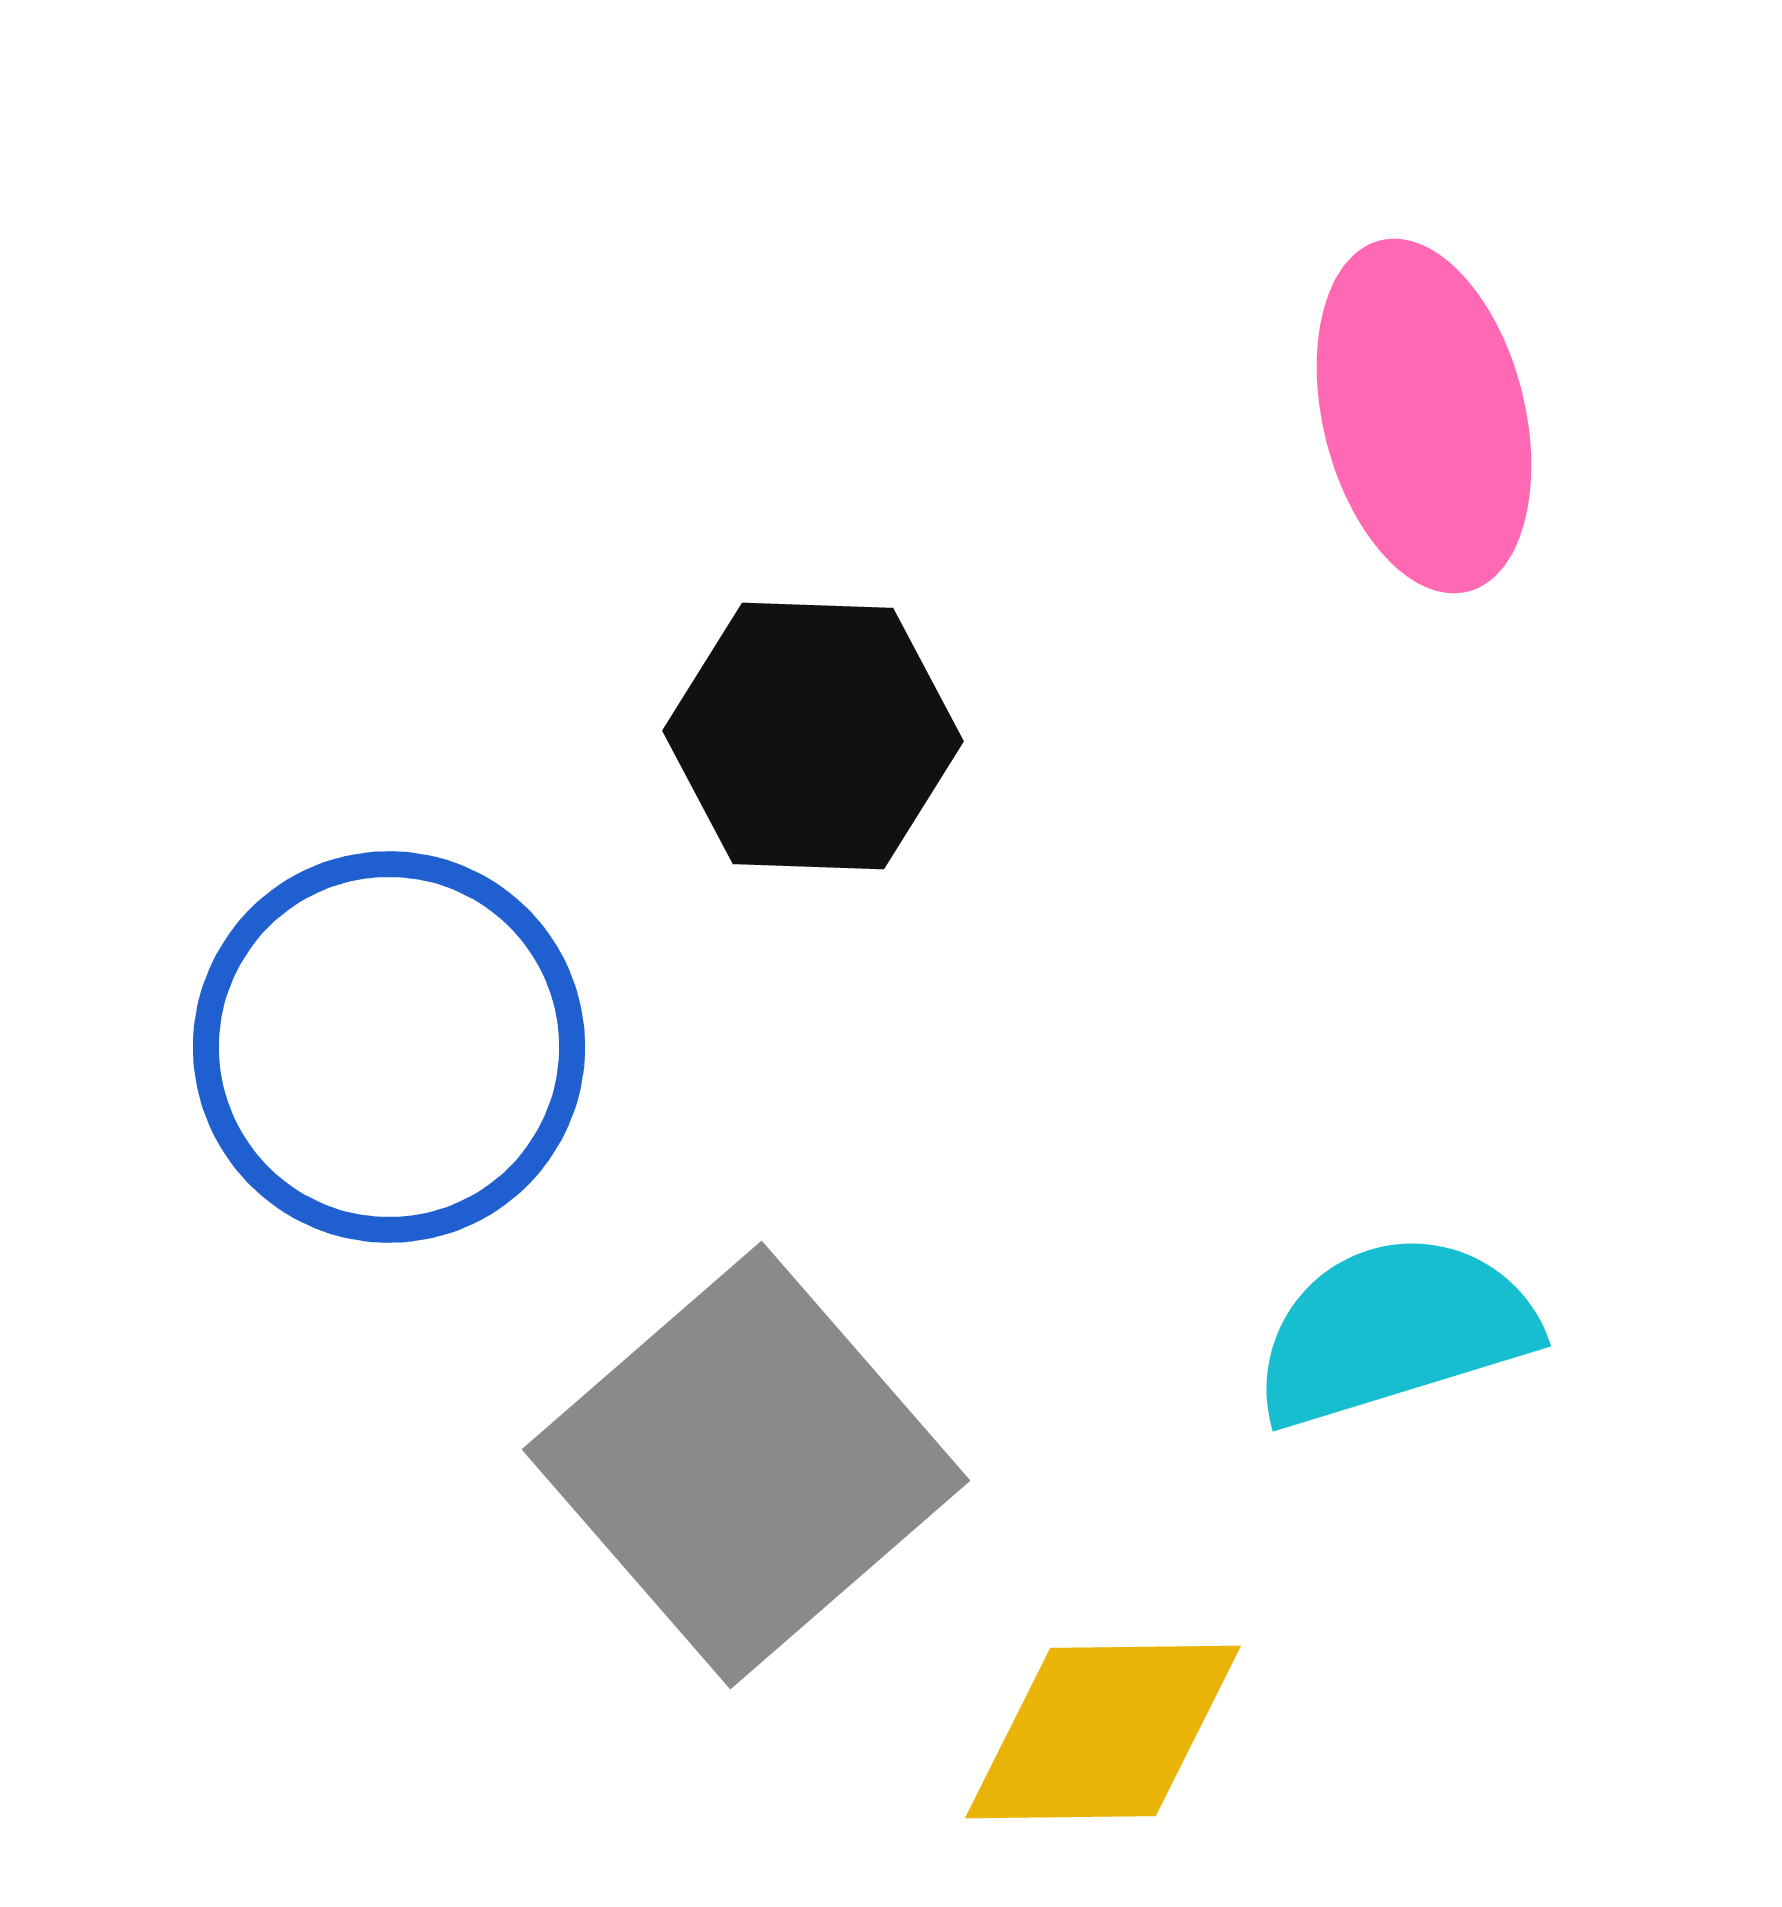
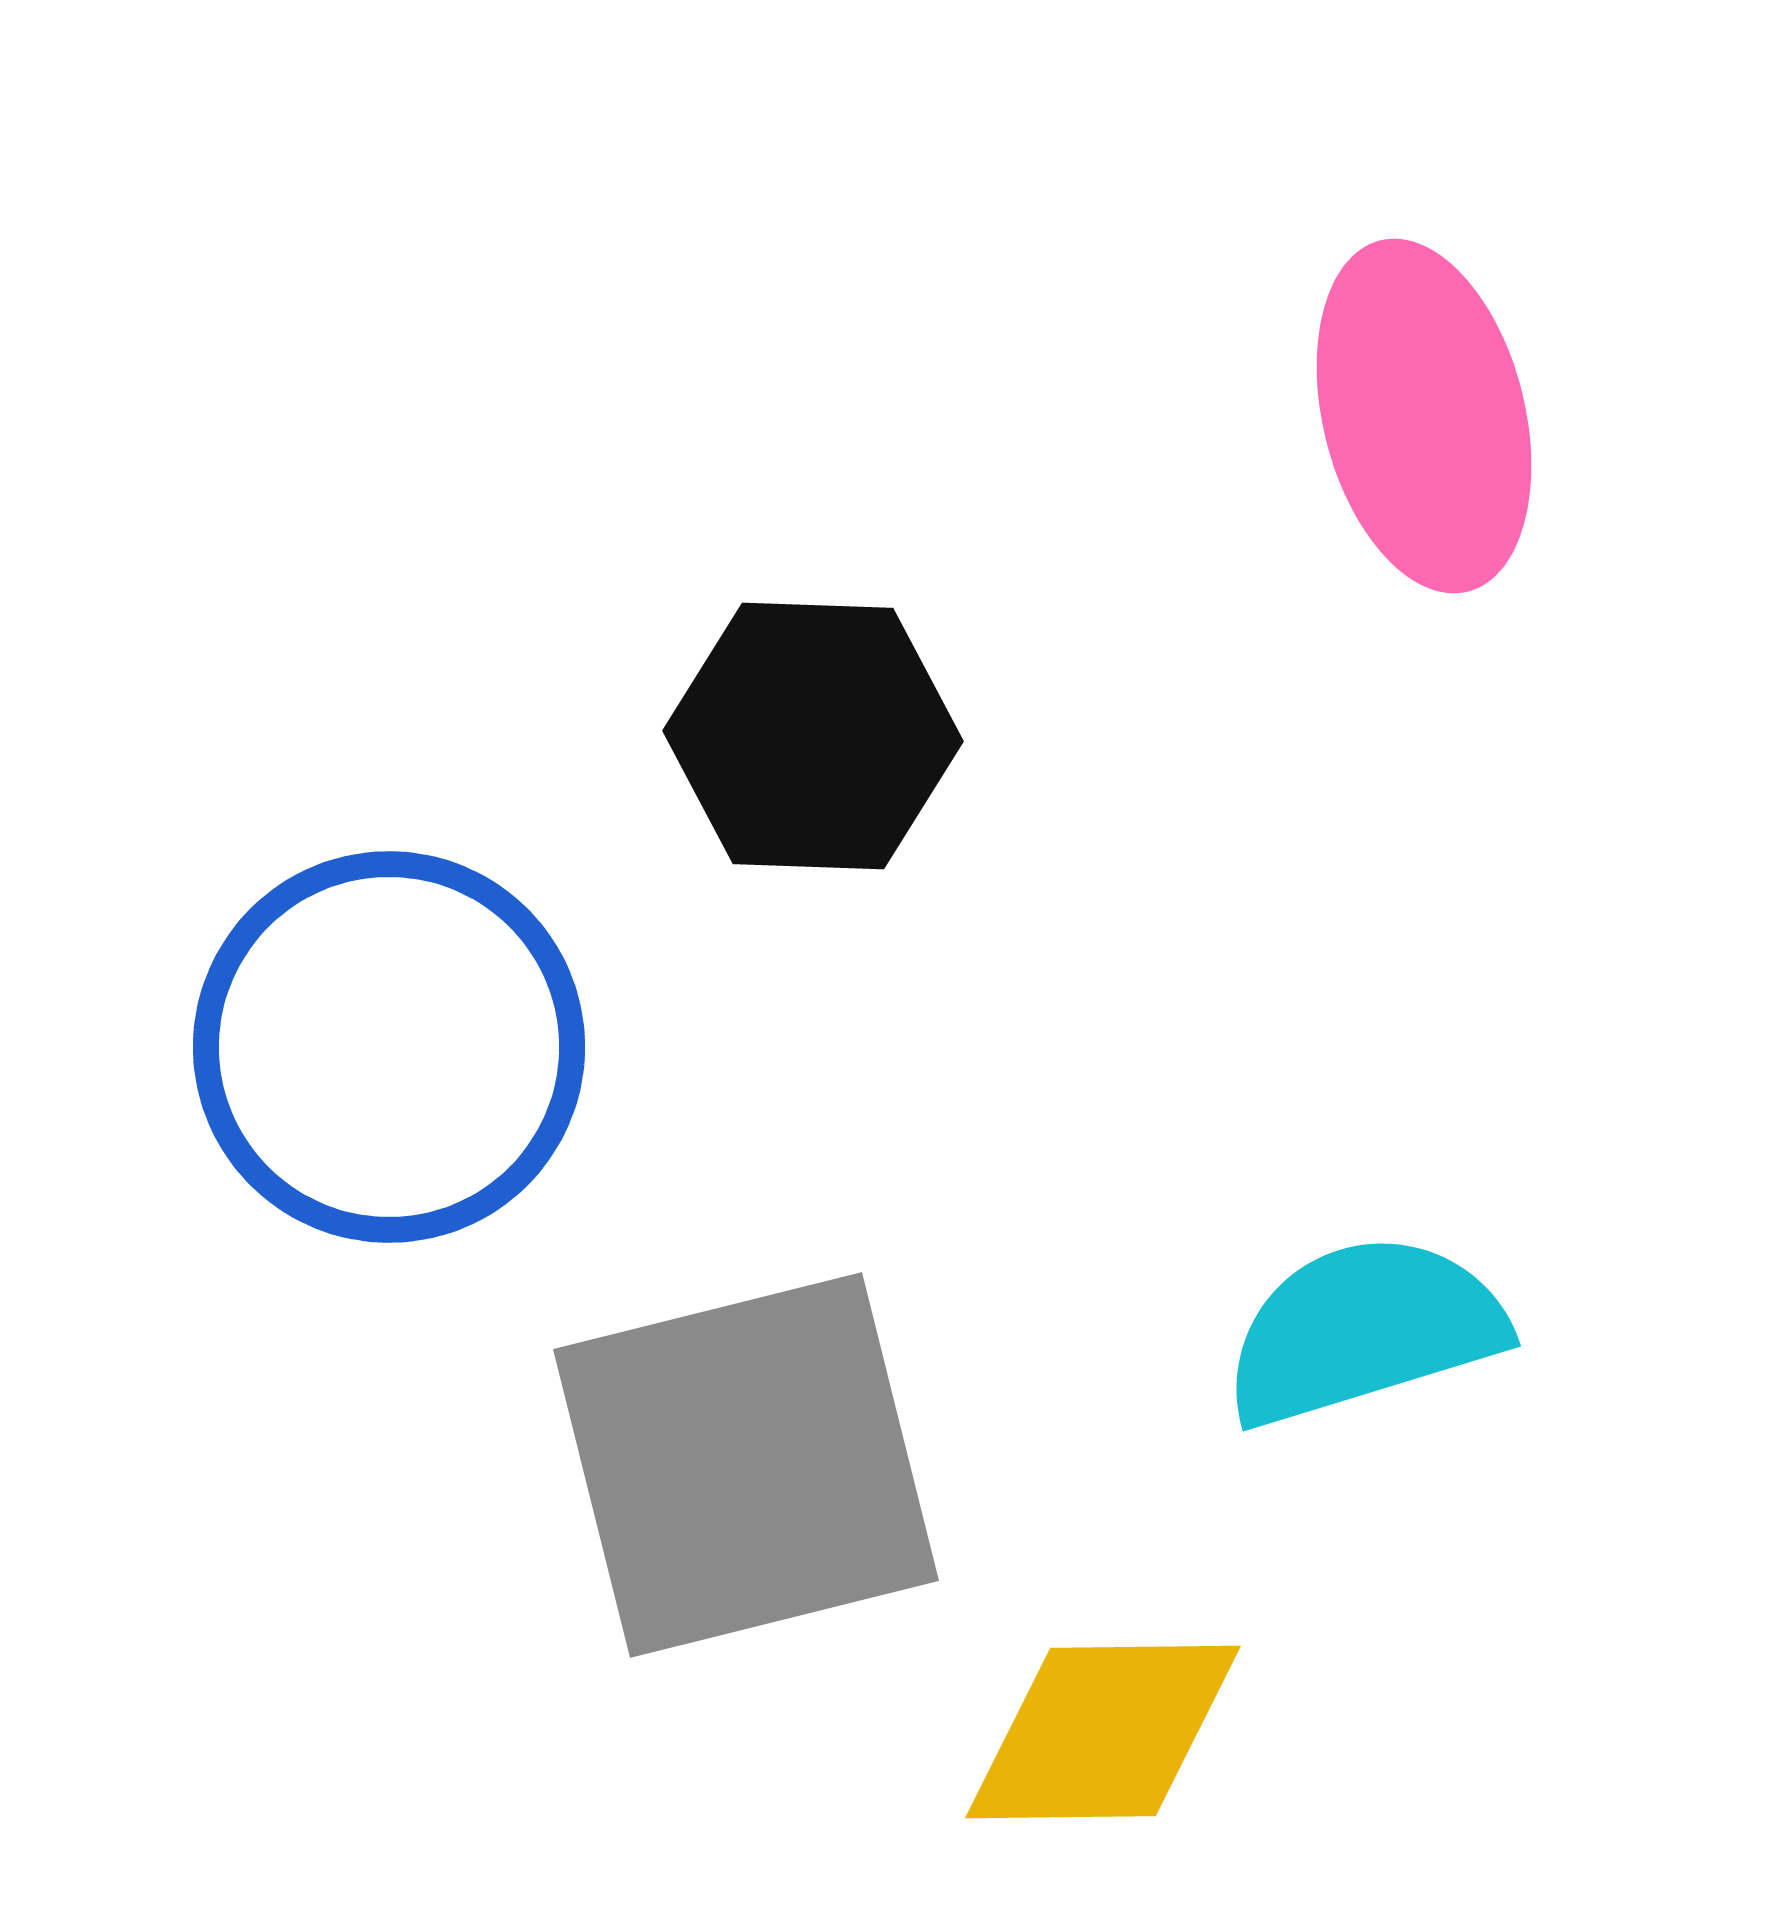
cyan semicircle: moved 30 px left
gray square: rotated 27 degrees clockwise
